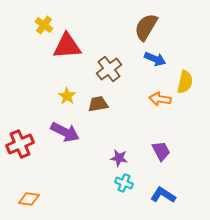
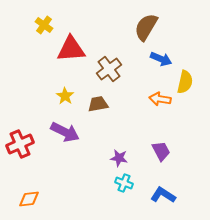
red triangle: moved 4 px right, 3 px down
blue arrow: moved 6 px right
yellow star: moved 2 px left
orange diamond: rotated 15 degrees counterclockwise
